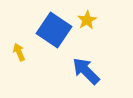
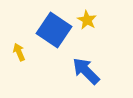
yellow star: rotated 12 degrees counterclockwise
